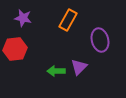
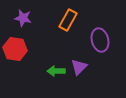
red hexagon: rotated 15 degrees clockwise
